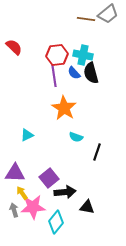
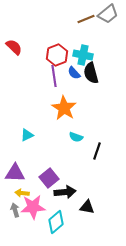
brown line: rotated 30 degrees counterclockwise
red hexagon: rotated 15 degrees counterclockwise
black line: moved 1 px up
yellow arrow: rotated 48 degrees counterclockwise
gray arrow: moved 1 px right
cyan diamond: rotated 10 degrees clockwise
